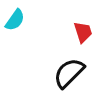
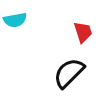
cyan semicircle: rotated 45 degrees clockwise
